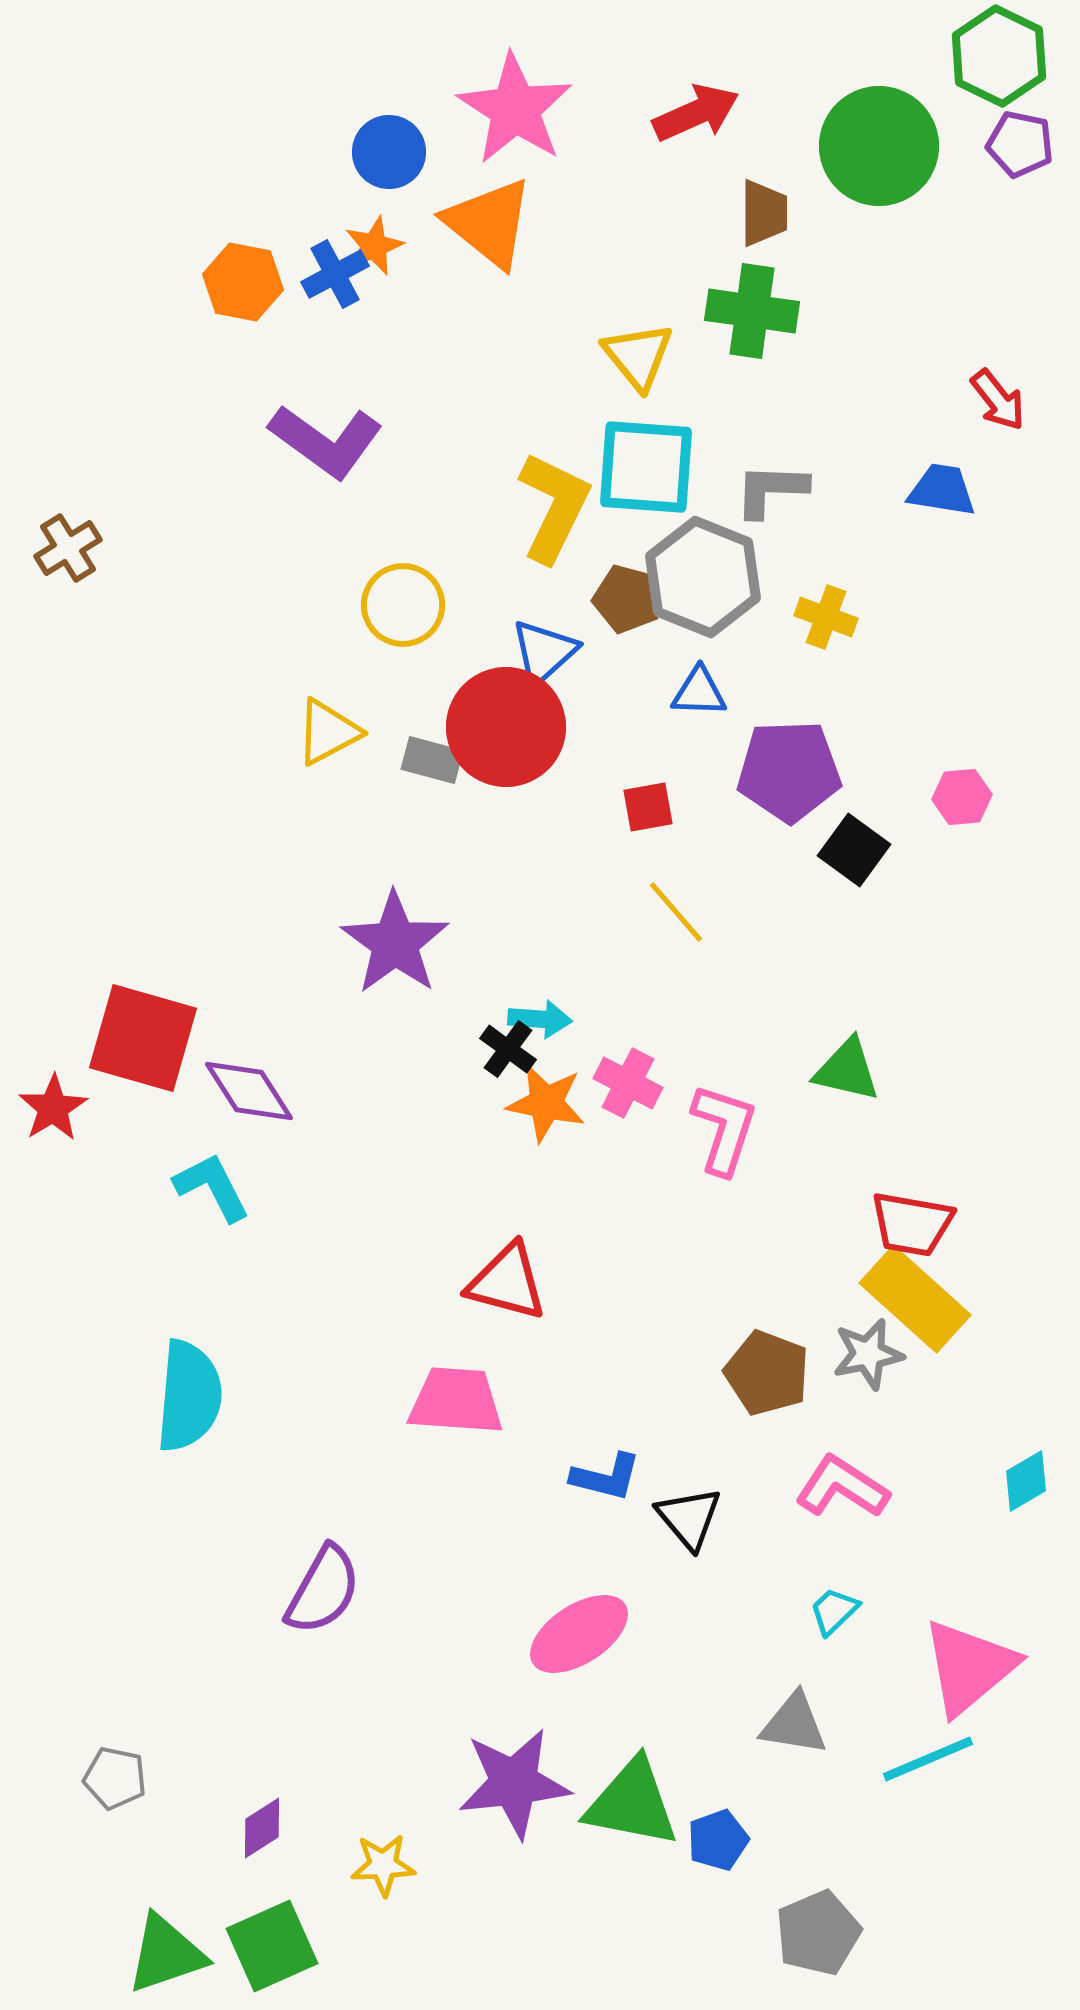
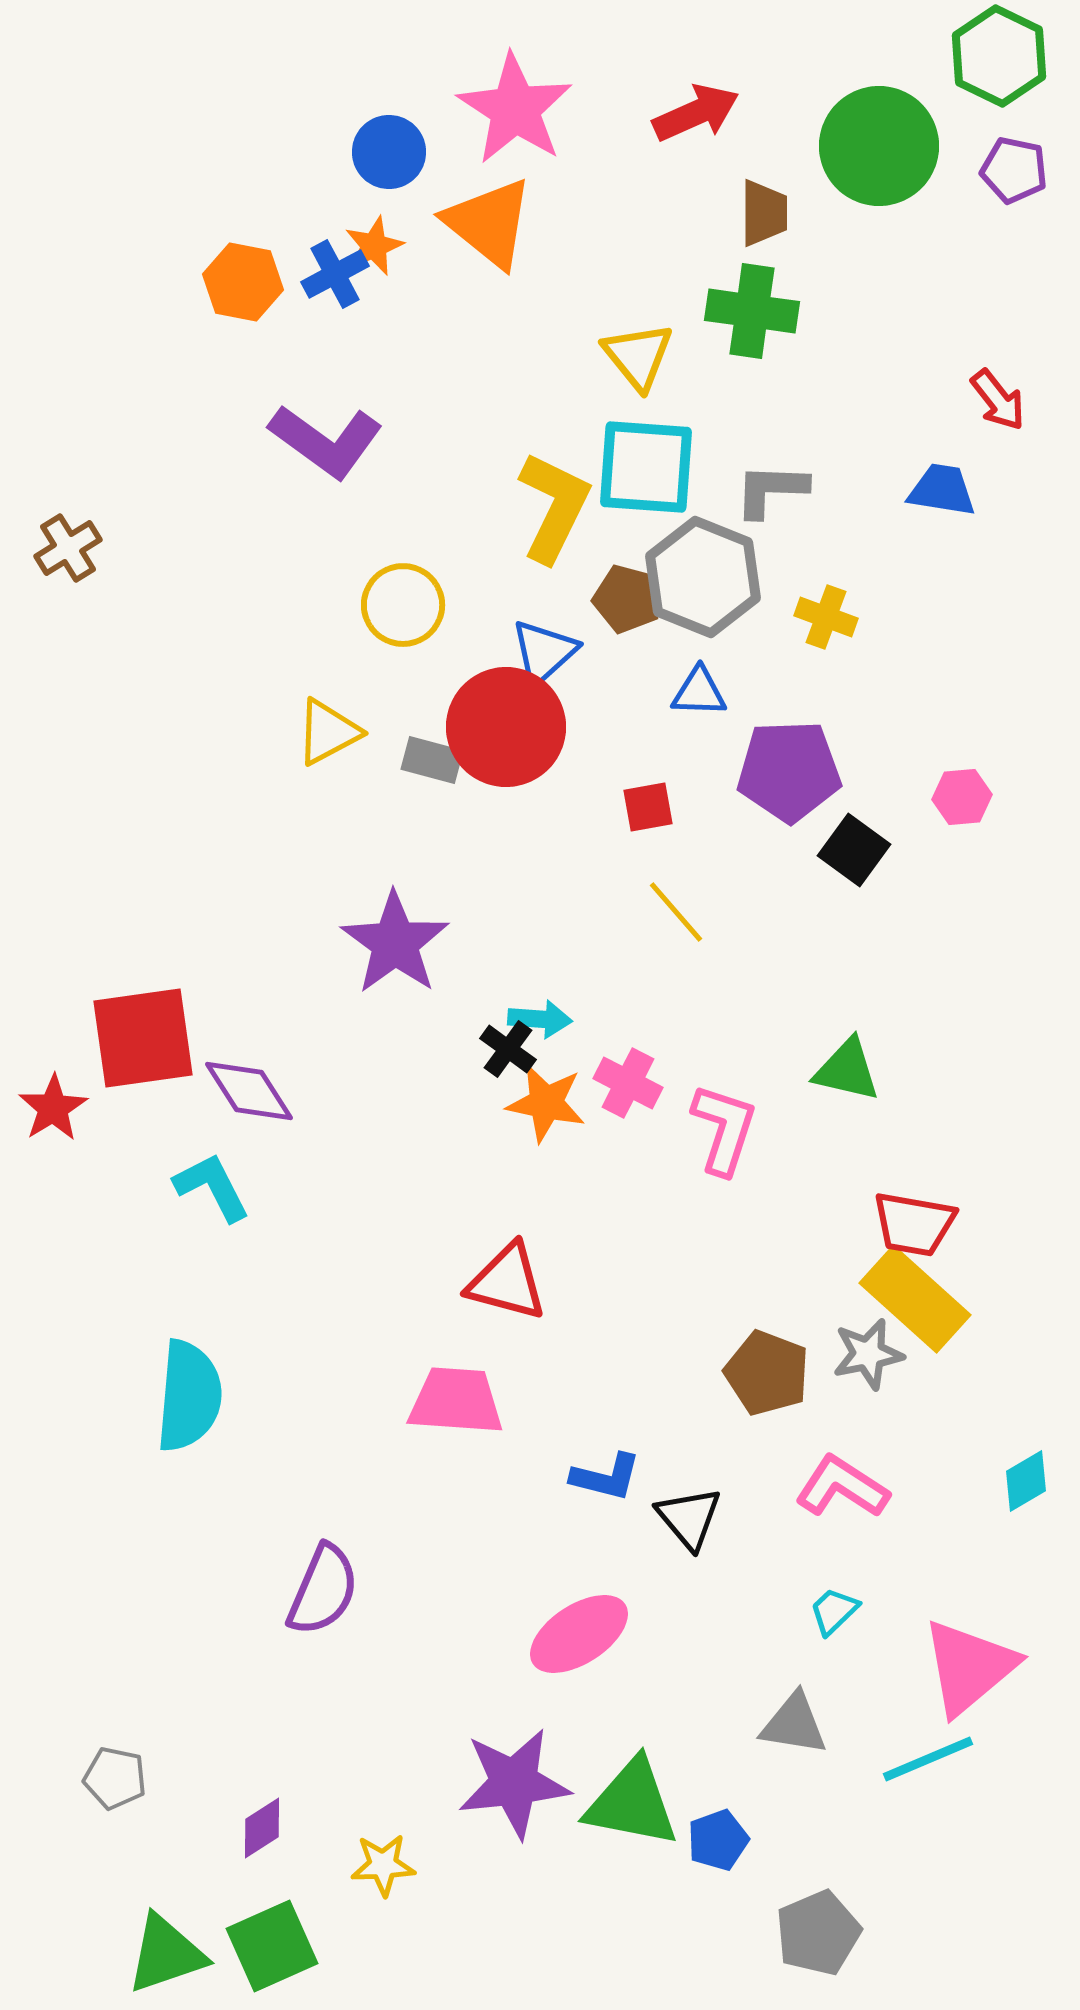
purple pentagon at (1020, 144): moved 6 px left, 26 px down
red square at (143, 1038): rotated 24 degrees counterclockwise
red trapezoid at (912, 1224): moved 2 px right
purple semicircle at (323, 1590): rotated 6 degrees counterclockwise
